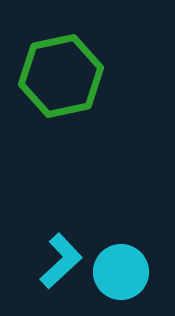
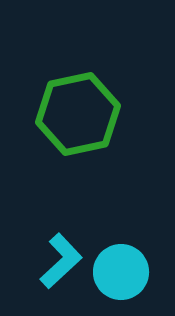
green hexagon: moved 17 px right, 38 px down
